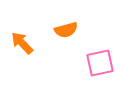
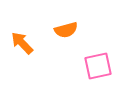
pink square: moved 2 px left, 3 px down
